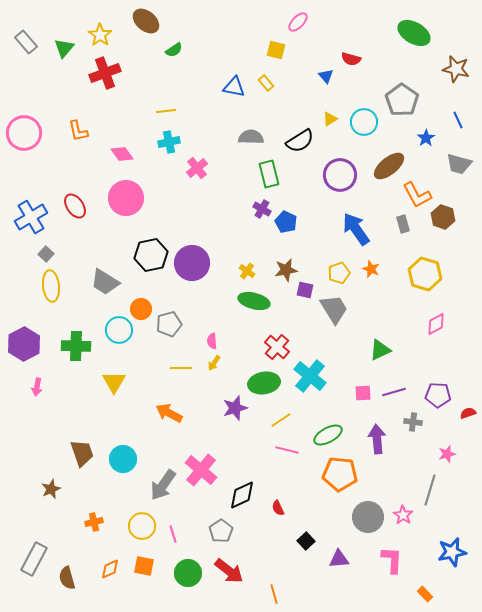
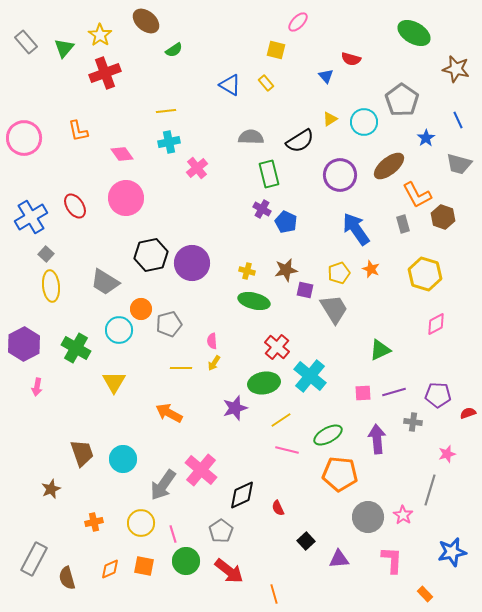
blue triangle at (234, 87): moved 4 px left, 2 px up; rotated 20 degrees clockwise
pink circle at (24, 133): moved 5 px down
yellow cross at (247, 271): rotated 21 degrees counterclockwise
green cross at (76, 346): moved 2 px down; rotated 28 degrees clockwise
yellow circle at (142, 526): moved 1 px left, 3 px up
green circle at (188, 573): moved 2 px left, 12 px up
